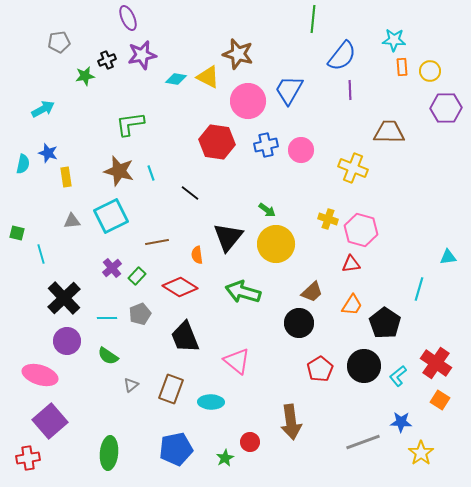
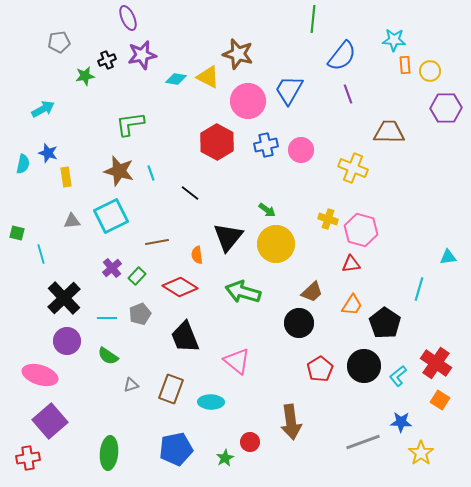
orange rectangle at (402, 67): moved 3 px right, 2 px up
purple line at (350, 90): moved 2 px left, 4 px down; rotated 18 degrees counterclockwise
red hexagon at (217, 142): rotated 20 degrees clockwise
gray triangle at (131, 385): rotated 21 degrees clockwise
